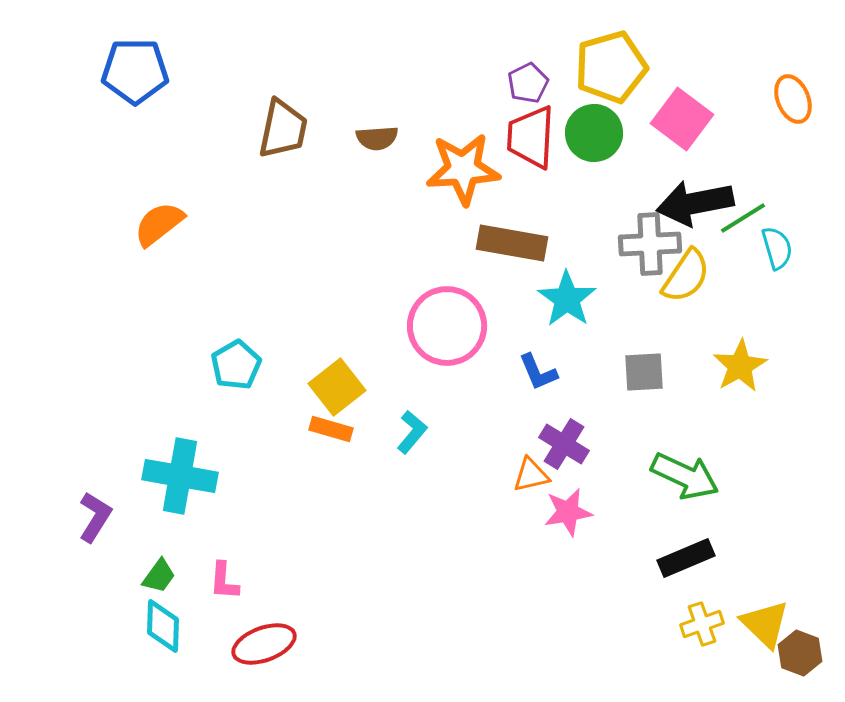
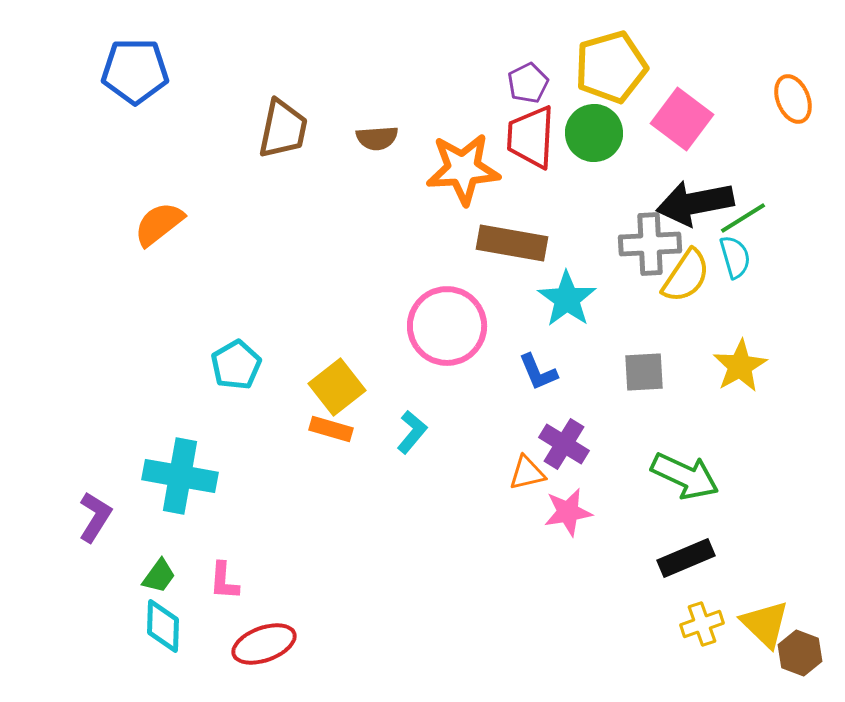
cyan semicircle: moved 42 px left, 9 px down
orange triangle: moved 4 px left, 2 px up
